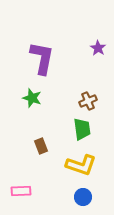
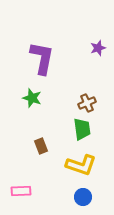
purple star: rotated 21 degrees clockwise
brown cross: moved 1 px left, 2 px down
